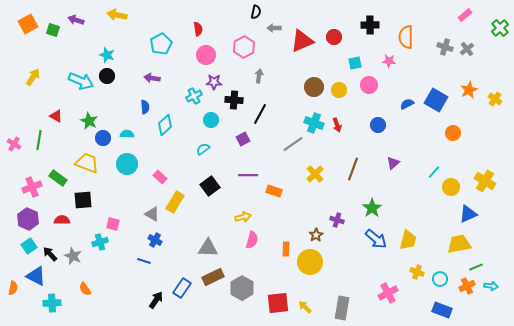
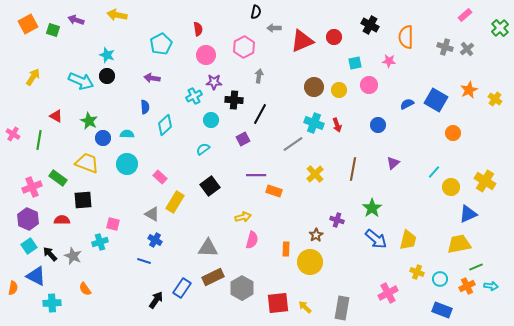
black cross at (370, 25): rotated 30 degrees clockwise
pink cross at (14, 144): moved 1 px left, 10 px up
brown line at (353, 169): rotated 10 degrees counterclockwise
purple line at (248, 175): moved 8 px right
